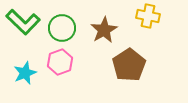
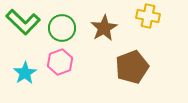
brown star: moved 2 px up
brown pentagon: moved 3 px right, 2 px down; rotated 12 degrees clockwise
cyan star: rotated 10 degrees counterclockwise
